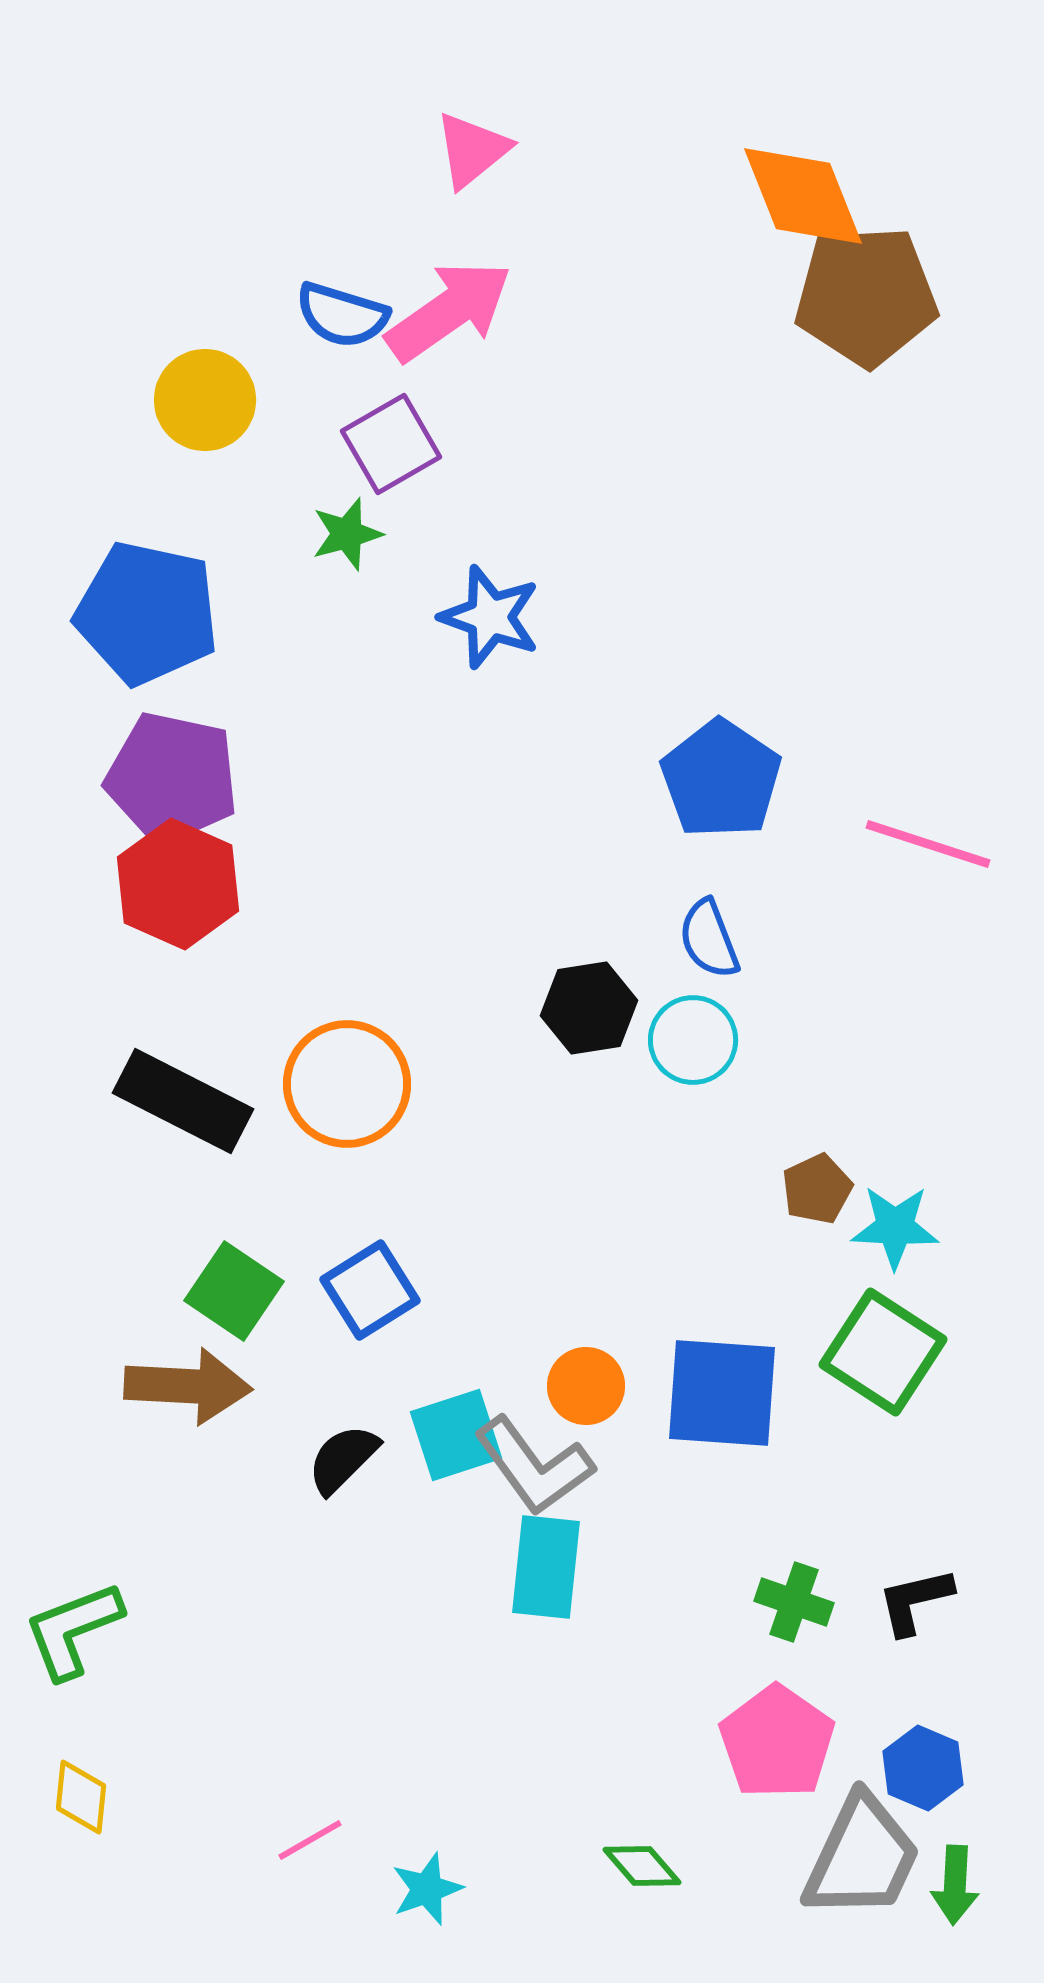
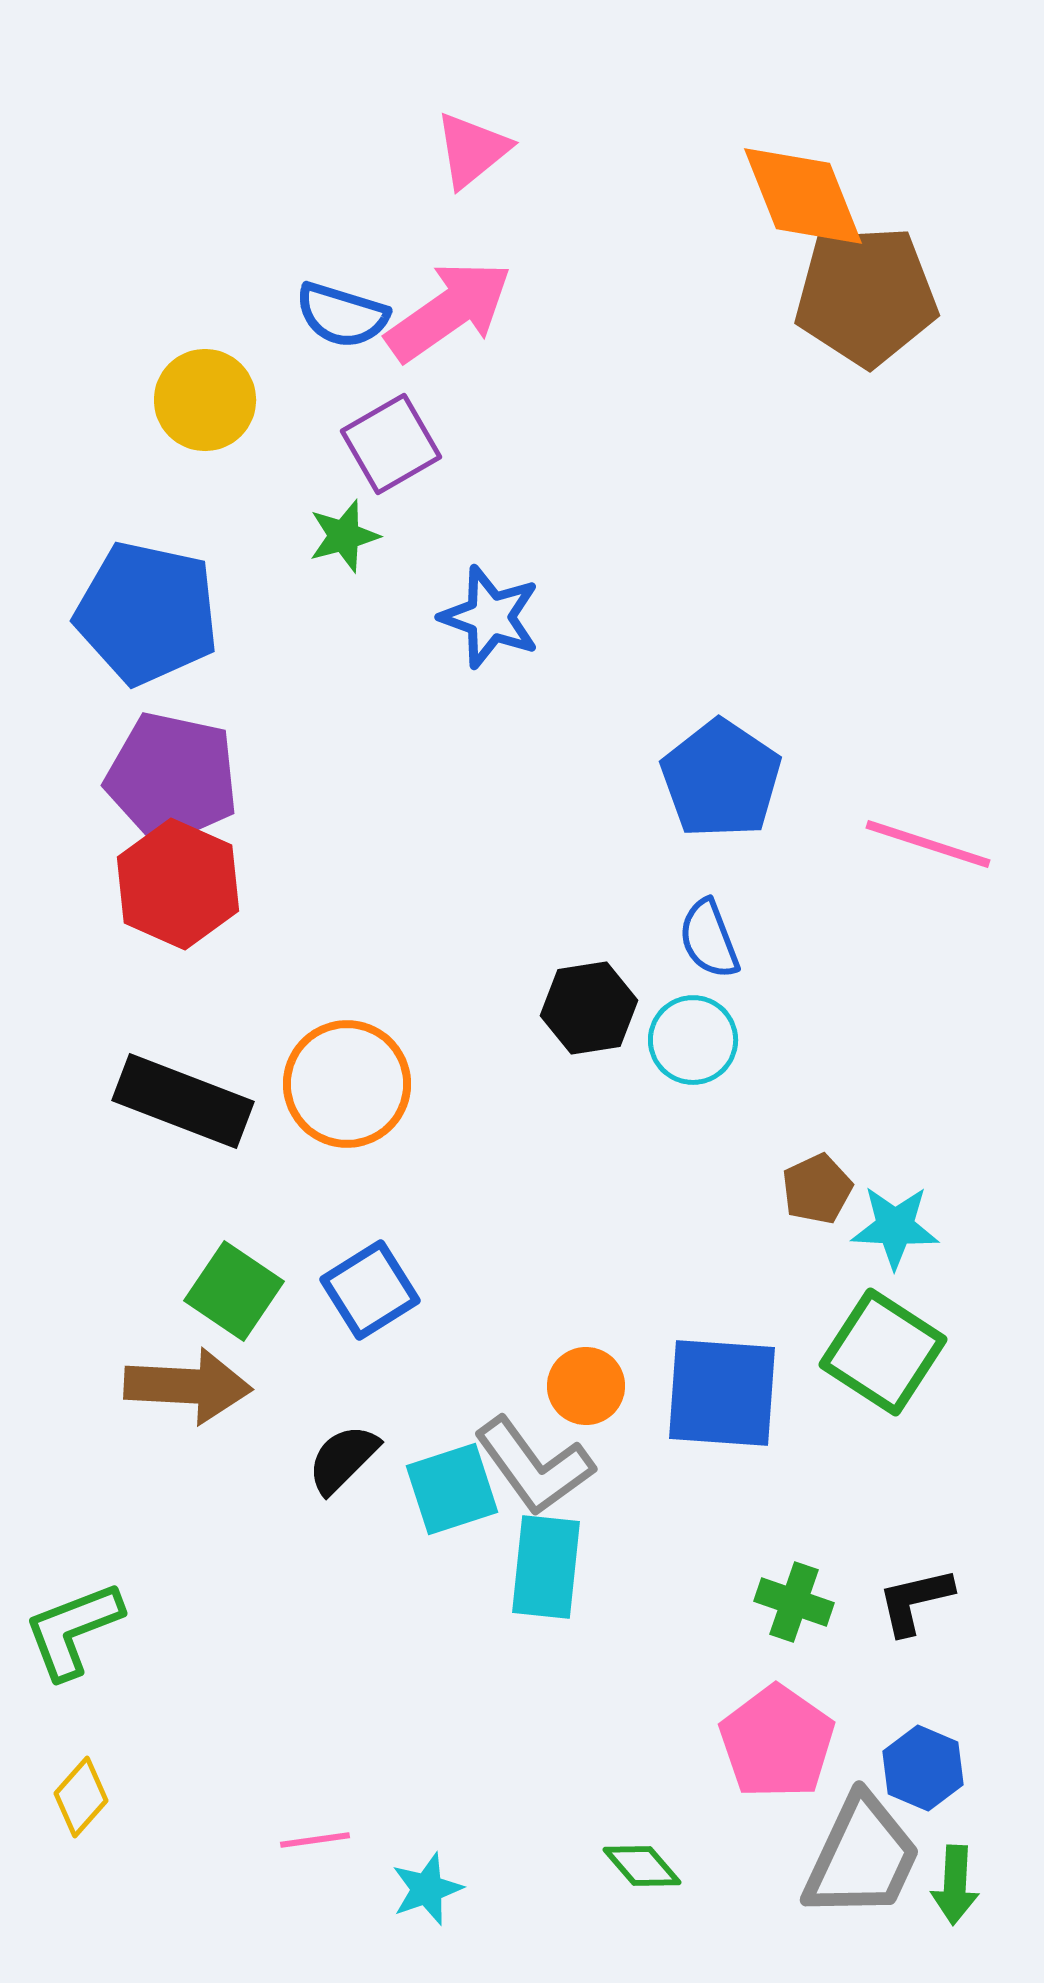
green star at (347, 534): moved 3 px left, 2 px down
black rectangle at (183, 1101): rotated 6 degrees counterclockwise
cyan square at (456, 1435): moved 4 px left, 54 px down
yellow diamond at (81, 1797): rotated 36 degrees clockwise
pink line at (310, 1840): moved 5 px right; rotated 22 degrees clockwise
